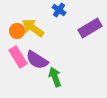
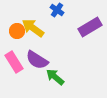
blue cross: moved 2 px left
purple rectangle: moved 1 px up
pink rectangle: moved 4 px left, 5 px down
green arrow: rotated 30 degrees counterclockwise
